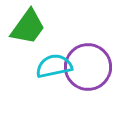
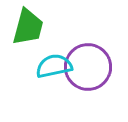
green trapezoid: rotated 21 degrees counterclockwise
